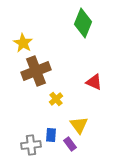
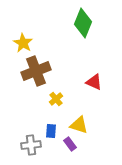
yellow triangle: rotated 36 degrees counterclockwise
blue rectangle: moved 4 px up
